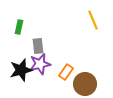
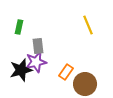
yellow line: moved 5 px left, 5 px down
purple star: moved 4 px left, 2 px up
